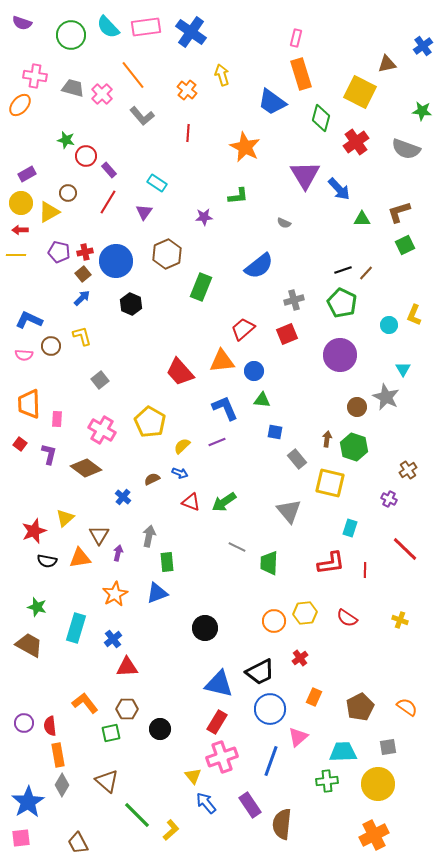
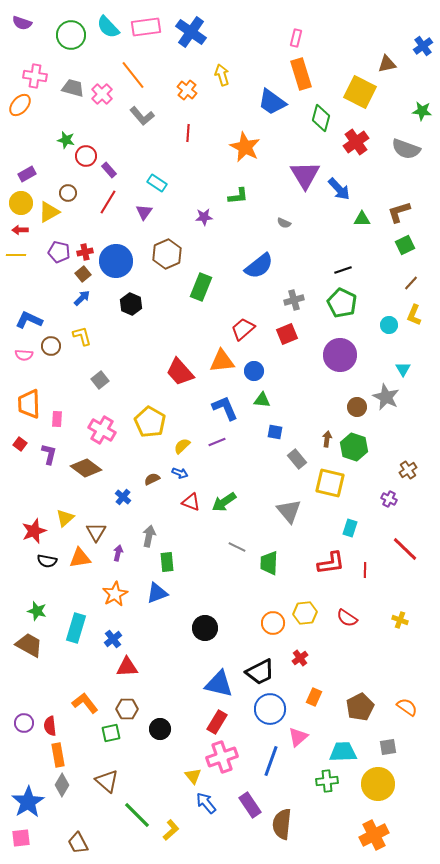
brown line at (366, 273): moved 45 px right, 10 px down
brown triangle at (99, 535): moved 3 px left, 3 px up
green star at (37, 607): moved 4 px down
orange circle at (274, 621): moved 1 px left, 2 px down
